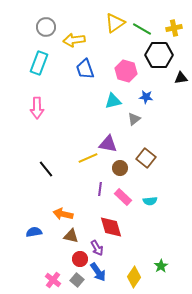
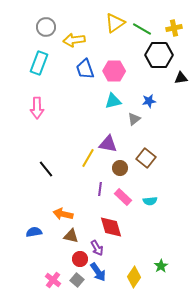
pink hexagon: moved 12 px left; rotated 15 degrees counterclockwise
blue star: moved 3 px right, 4 px down; rotated 16 degrees counterclockwise
yellow line: rotated 36 degrees counterclockwise
